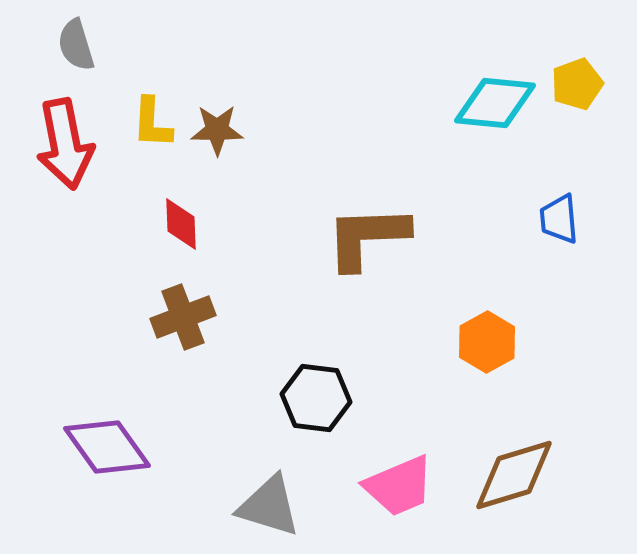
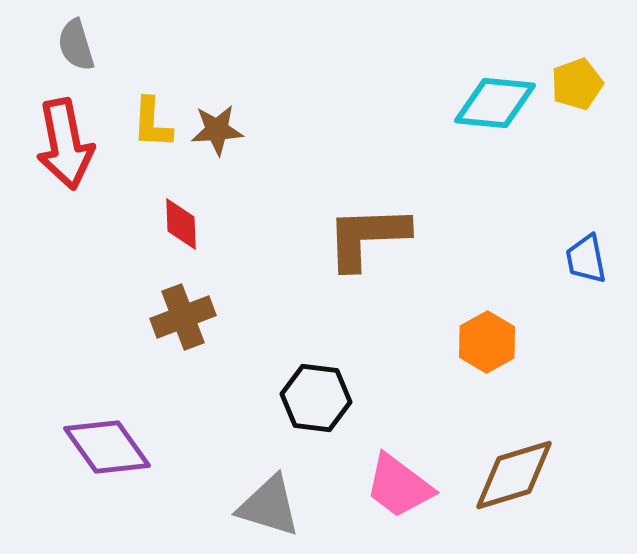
brown star: rotated 4 degrees counterclockwise
blue trapezoid: moved 27 px right, 40 px down; rotated 6 degrees counterclockwise
pink trapezoid: rotated 60 degrees clockwise
